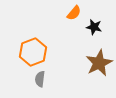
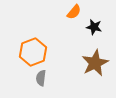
orange semicircle: moved 1 px up
brown star: moved 4 px left
gray semicircle: moved 1 px right, 1 px up
